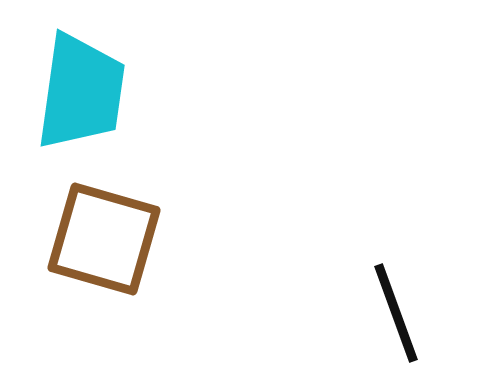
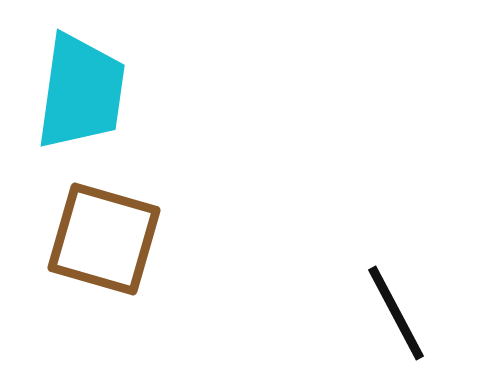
black line: rotated 8 degrees counterclockwise
